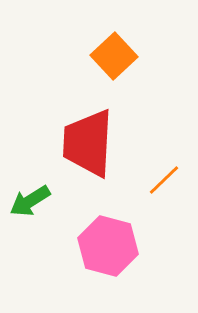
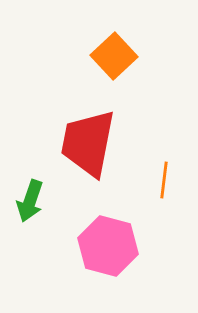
red trapezoid: rotated 8 degrees clockwise
orange line: rotated 39 degrees counterclockwise
green arrow: rotated 39 degrees counterclockwise
